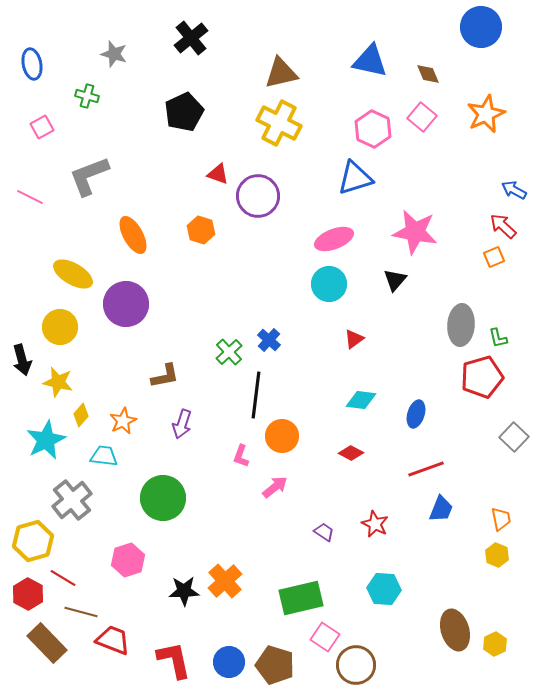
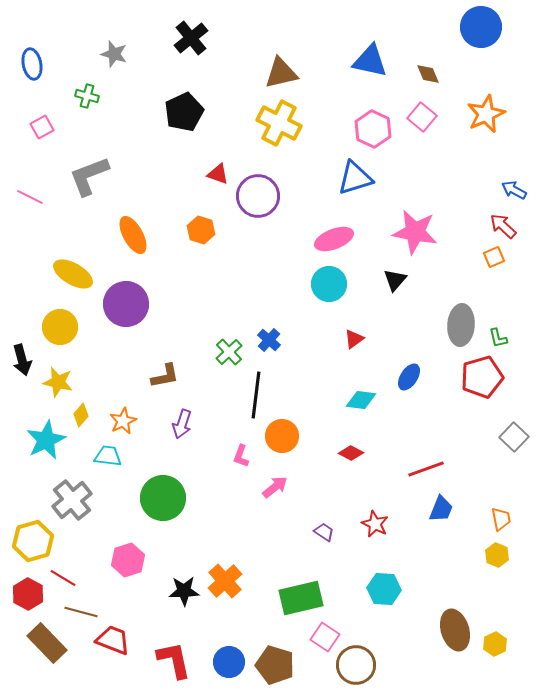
blue ellipse at (416, 414): moved 7 px left, 37 px up; rotated 16 degrees clockwise
cyan trapezoid at (104, 456): moved 4 px right
